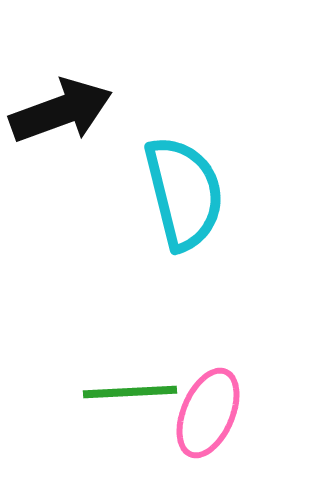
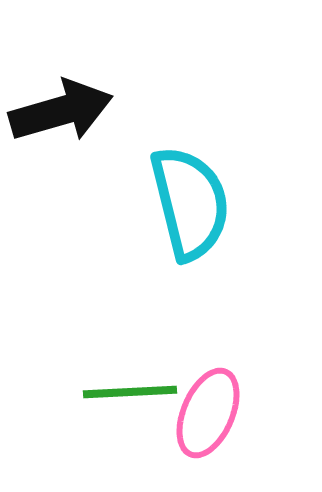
black arrow: rotated 4 degrees clockwise
cyan semicircle: moved 6 px right, 10 px down
